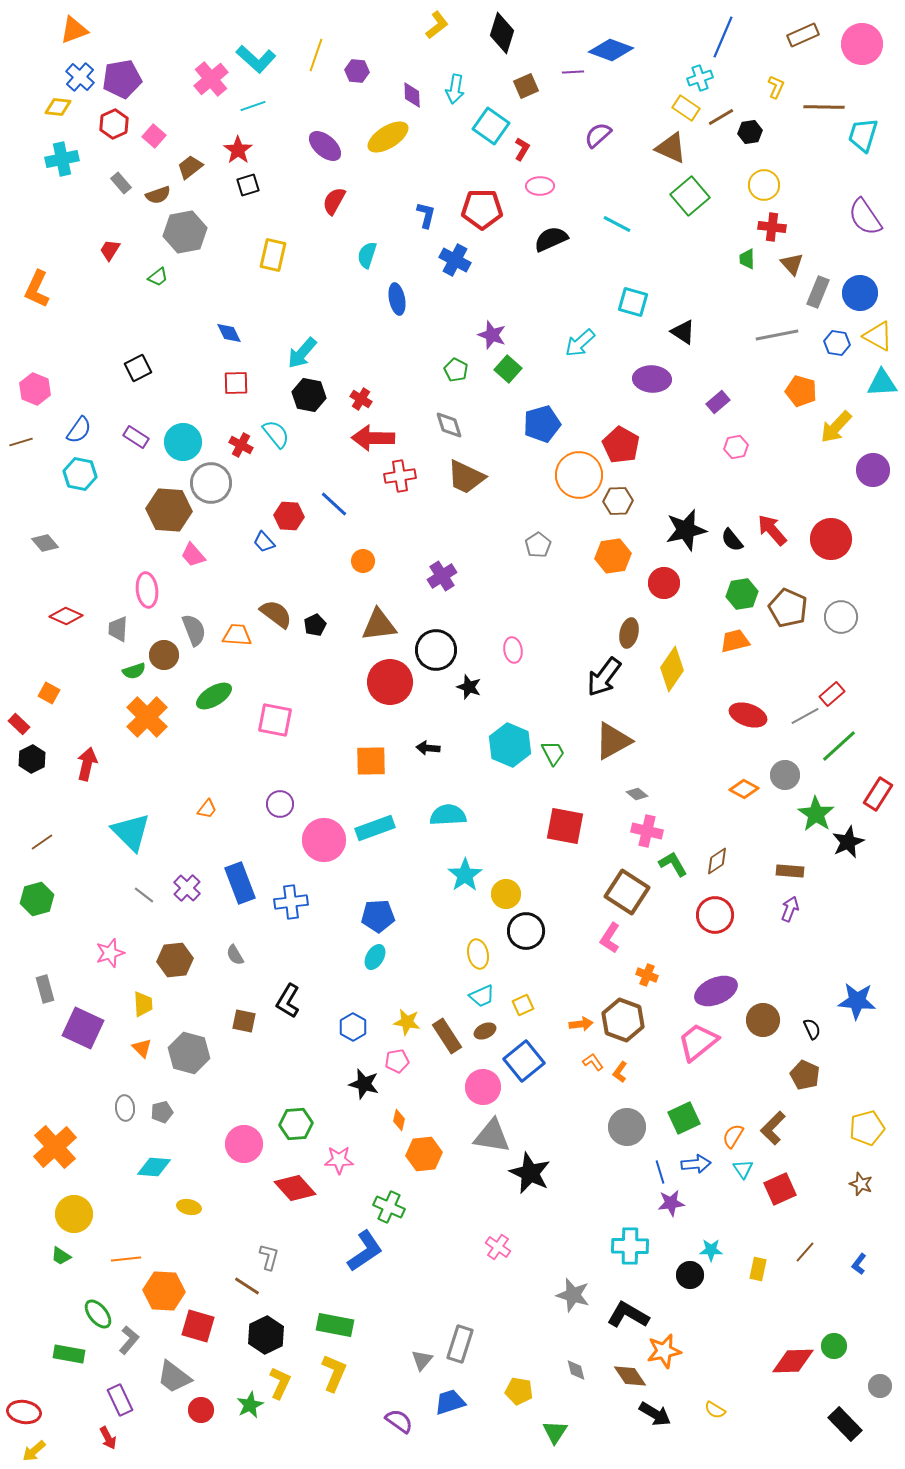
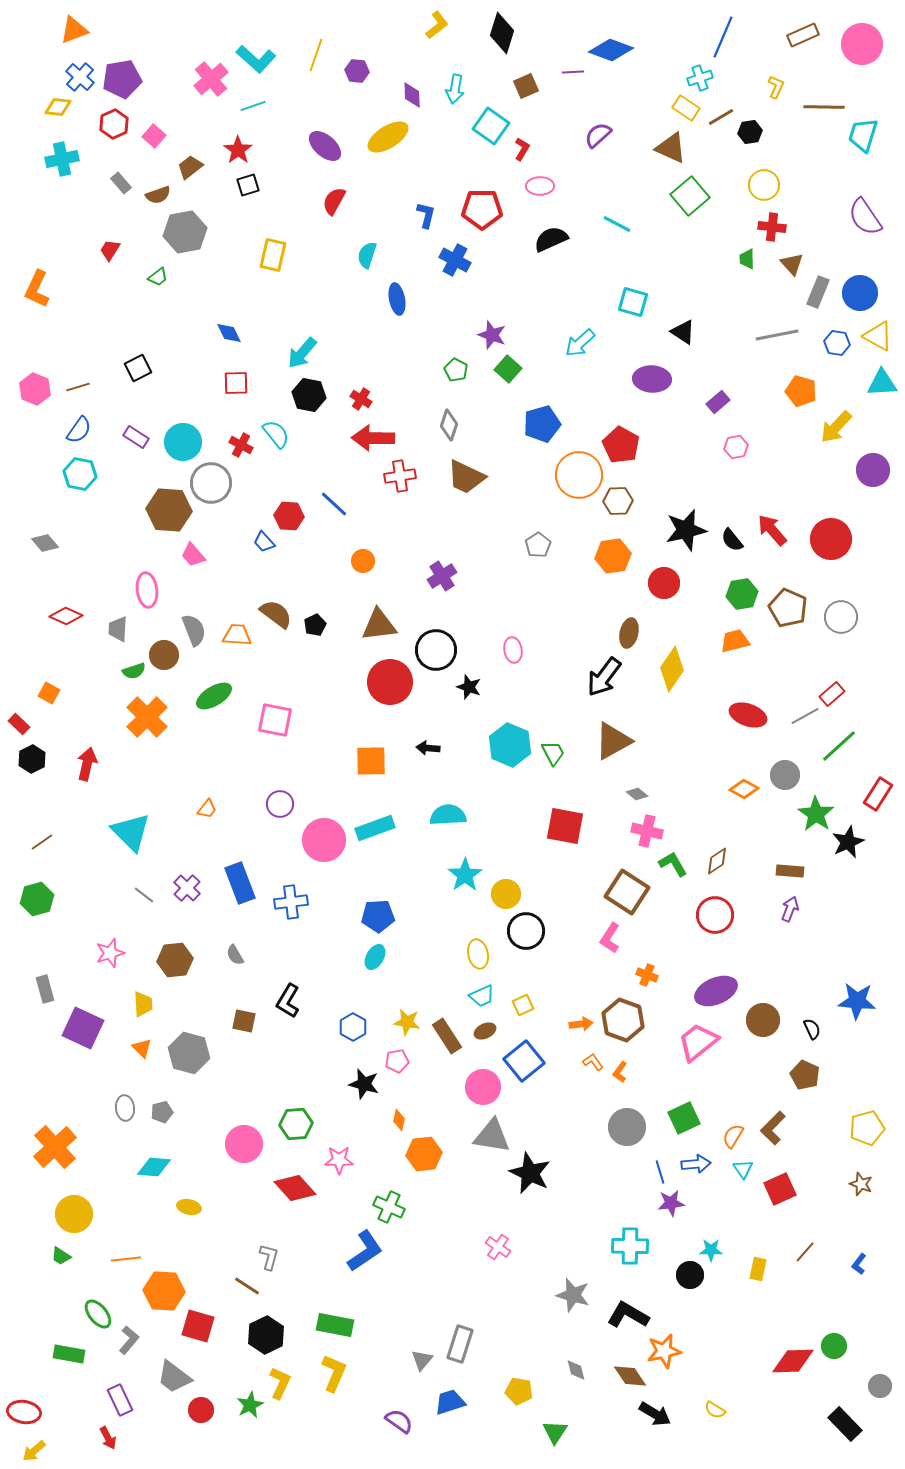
gray diamond at (449, 425): rotated 36 degrees clockwise
brown line at (21, 442): moved 57 px right, 55 px up
